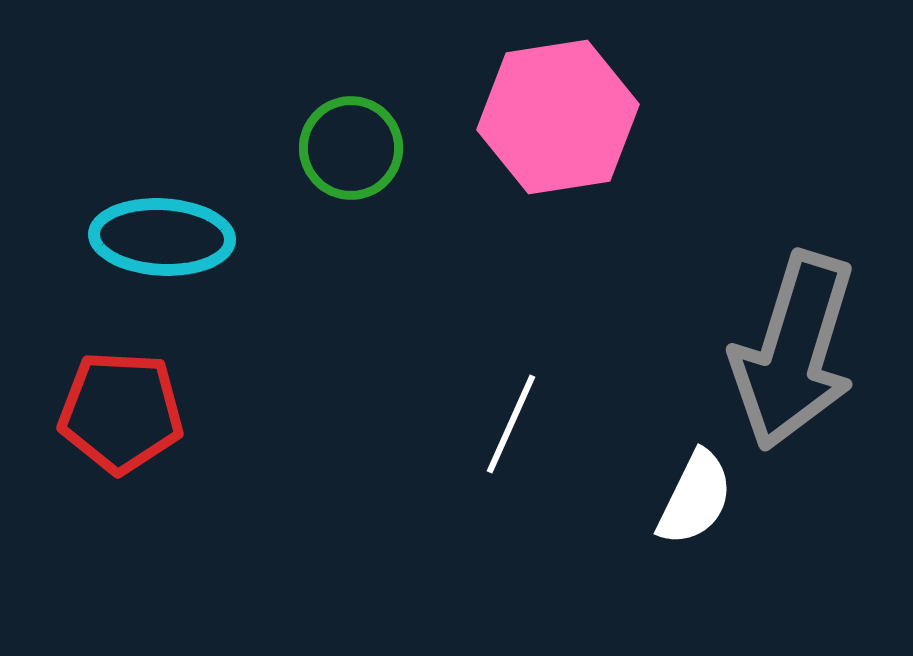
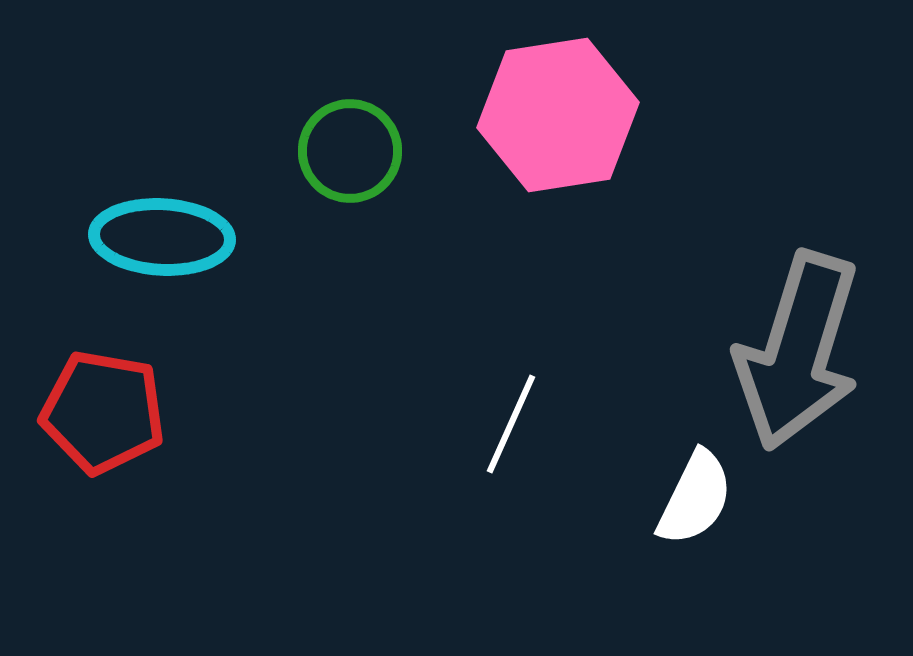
pink hexagon: moved 2 px up
green circle: moved 1 px left, 3 px down
gray arrow: moved 4 px right
red pentagon: moved 18 px left; rotated 7 degrees clockwise
